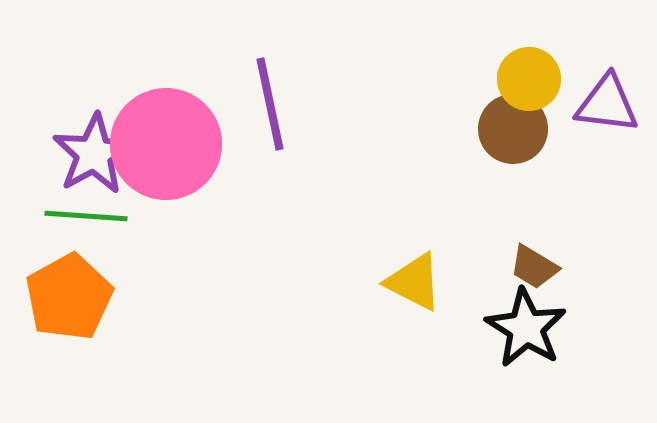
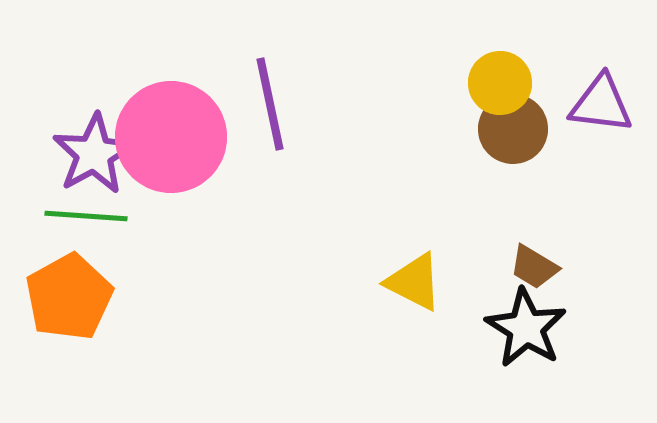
yellow circle: moved 29 px left, 4 px down
purple triangle: moved 6 px left
pink circle: moved 5 px right, 7 px up
